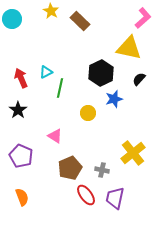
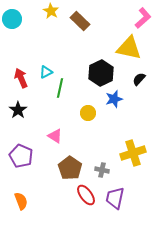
yellow cross: rotated 20 degrees clockwise
brown pentagon: rotated 15 degrees counterclockwise
orange semicircle: moved 1 px left, 4 px down
